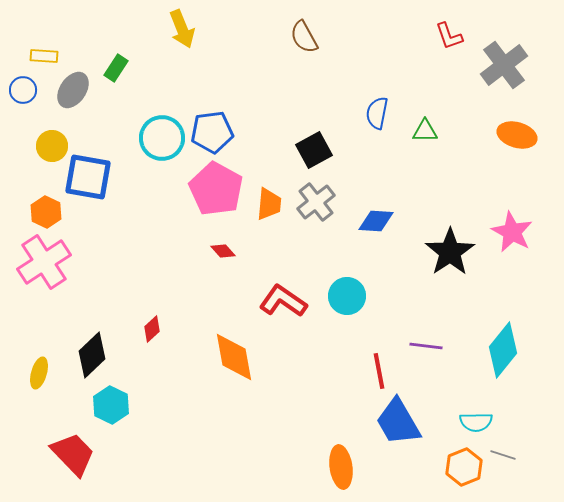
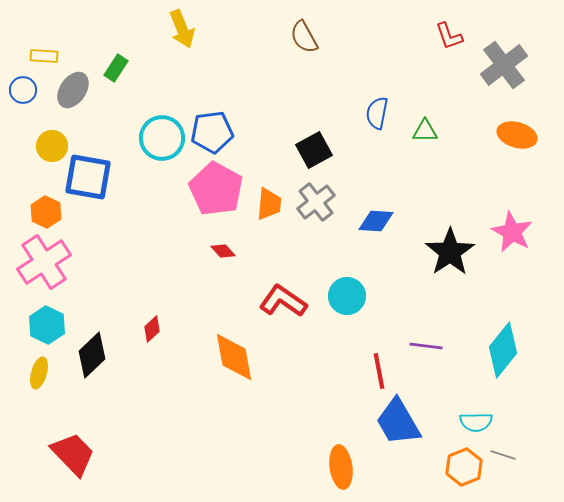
cyan hexagon at (111, 405): moved 64 px left, 80 px up
